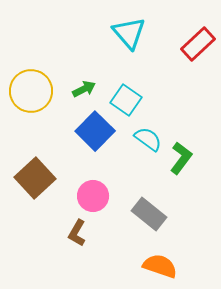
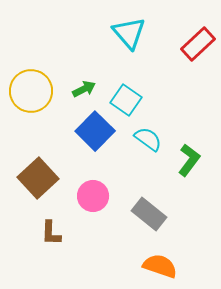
green L-shape: moved 8 px right, 2 px down
brown square: moved 3 px right
brown L-shape: moved 26 px left; rotated 28 degrees counterclockwise
